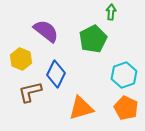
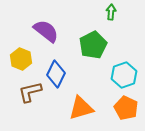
green pentagon: moved 6 px down
